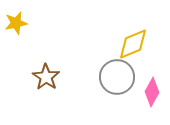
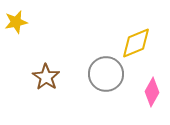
yellow star: moved 1 px up
yellow diamond: moved 3 px right, 1 px up
gray circle: moved 11 px left, 3 px up
